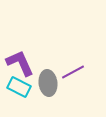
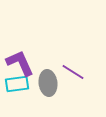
purple line: rotated 60 degrees clockwise
cyan rectangle: moved 2 px left, 3 px up; rotated 35 degrees counterclockwise
